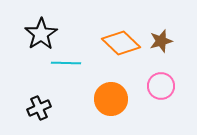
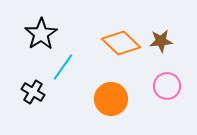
brown star: rotated 10 degrees clockwise
cyan line: moved 3 px left, 4 px down; rotated 56 degrees counterclockwise
pink circle: moved 6 px right
black cross: moved 6 px left, 16 px up; rotated 35 degrees counterclockwise
